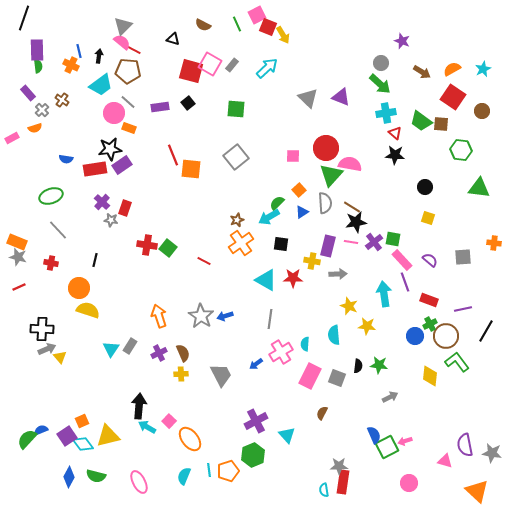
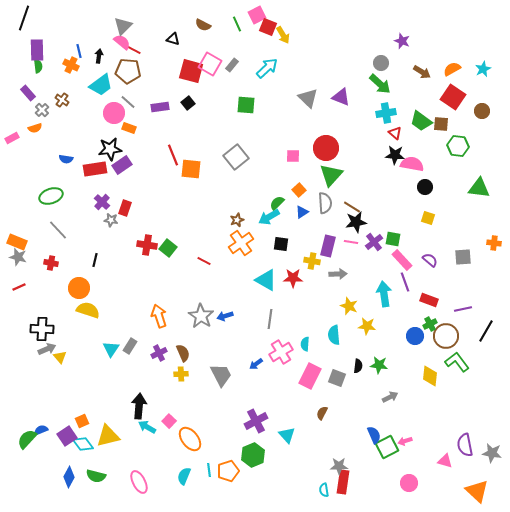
green square at (236, 109): moved 10 px right, 4 px up
green hexagon at (461, 150): moved 3 px left, 4 px up
pink semicircle at (350, 164): moved 62 px right
